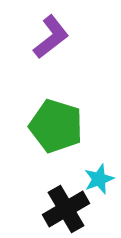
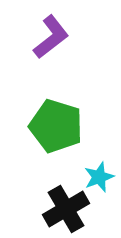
cyan star: moved 2 px up
